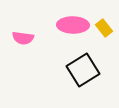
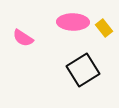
pink ellipse: moved 3 px up
pink semicircle: rotated 25 degrees clockwise
